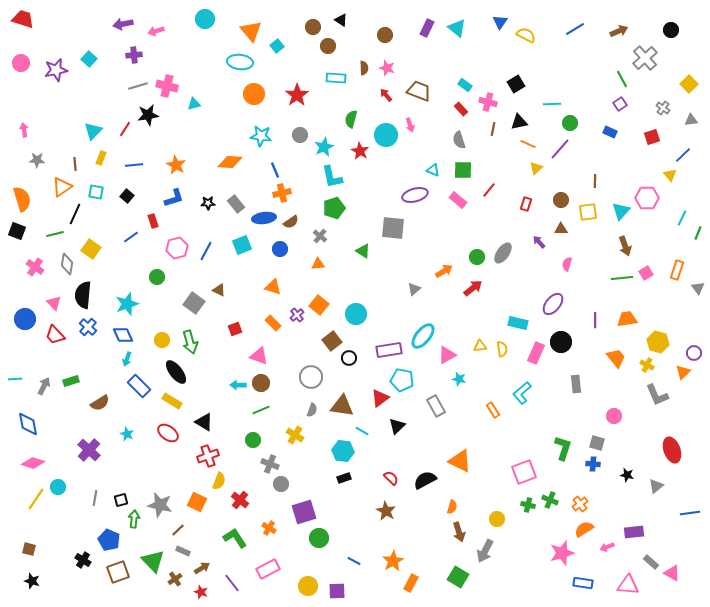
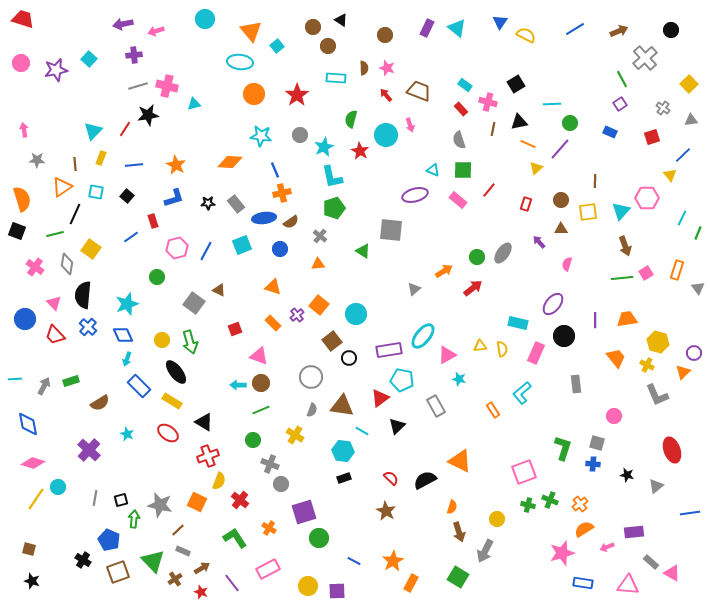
gray square at (393, 228): moved 2 px left, 2 px down
black circle at (561, 342): moved 3 px right, 6 px up
